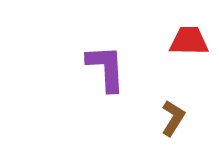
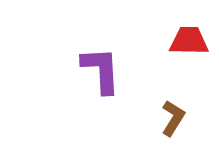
purple L-shape: moved 5 px left, 2 px down
